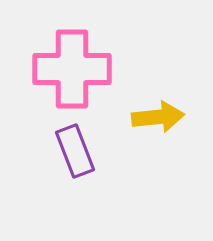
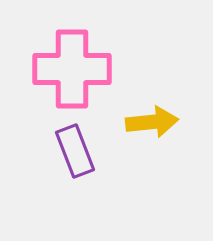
yellow arrow: moved 6 px left, 5 px down
